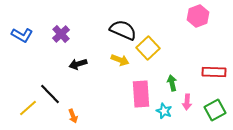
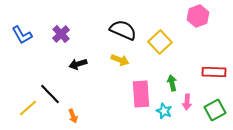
blue L-shape: rotated 30 degrees clockwise
yellow square: moved 12 px right, 6 px up
